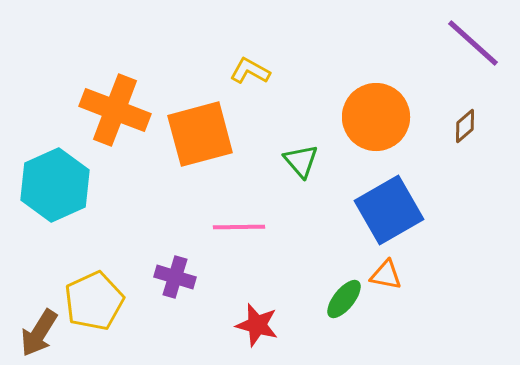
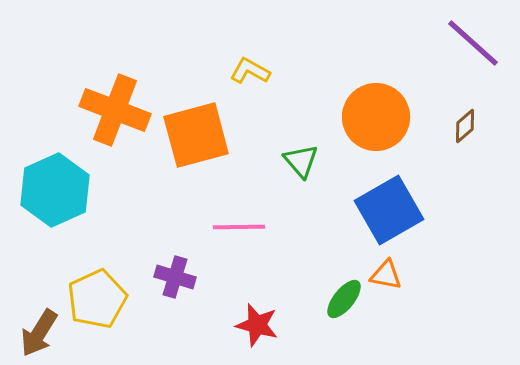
orange square: moved 4 px left, 1 px down
cyan hexagon: moved 5 px down
yellow pentagon: moved 3 px right, 2 px up
